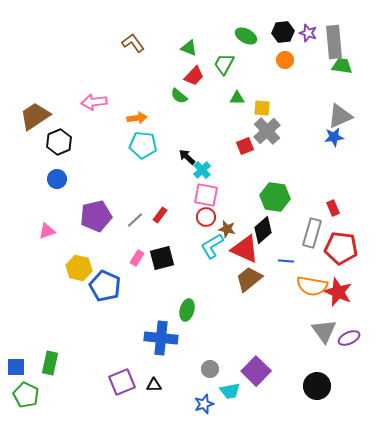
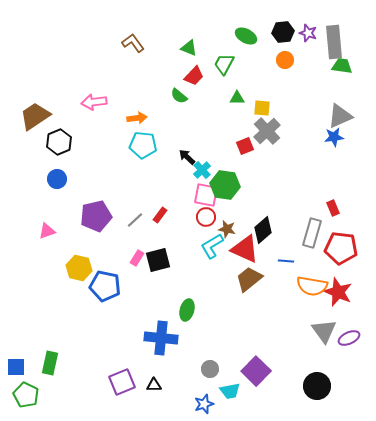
green hexagon at (275, 197): moved 50 px left, 12 px up
black square at (162, 258): moved 4 px left, 2 px down
blue pentagon at (105, 286): rotated 12 degrees counterclockwise
